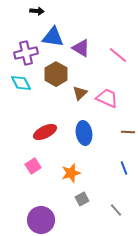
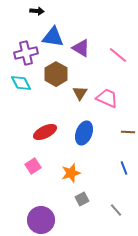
brown triangle: rotated 14 degrees counterclockwise
blue ellipse: rotated 30 degrees clockwise
